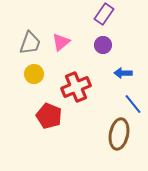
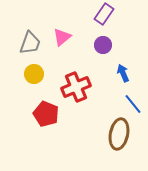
pink triangle: moved 1 px right, 5 px up
blue arrow: rotated 66 degrees clockwise
red pentagon: moved 3 px left, 2 px up
